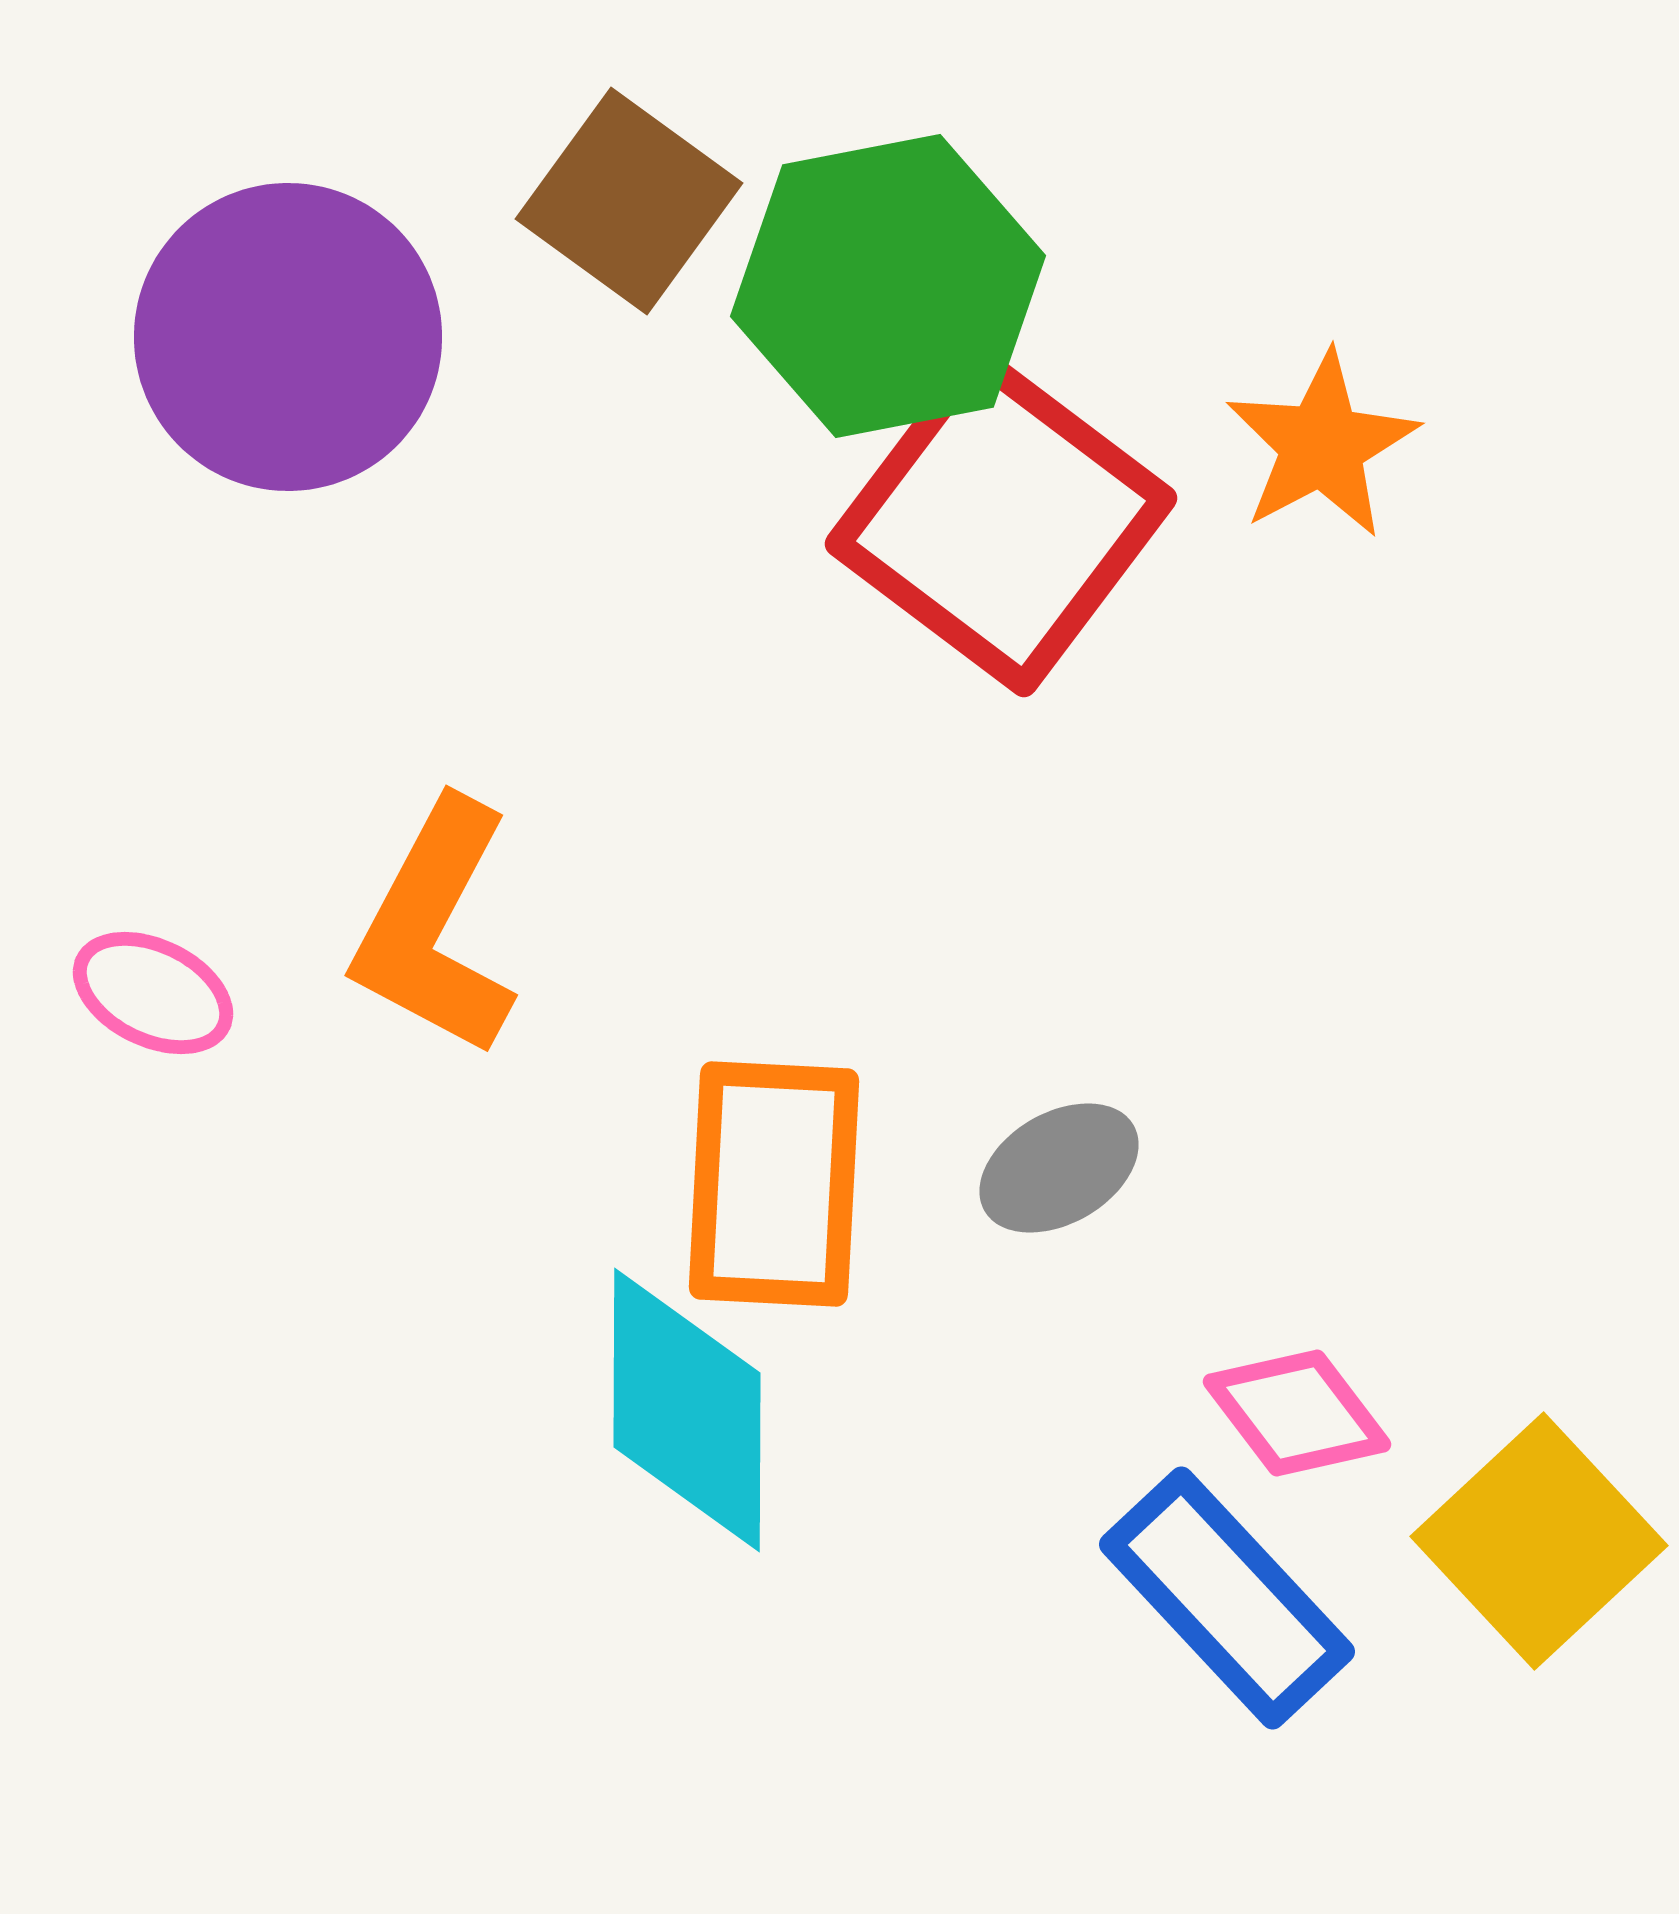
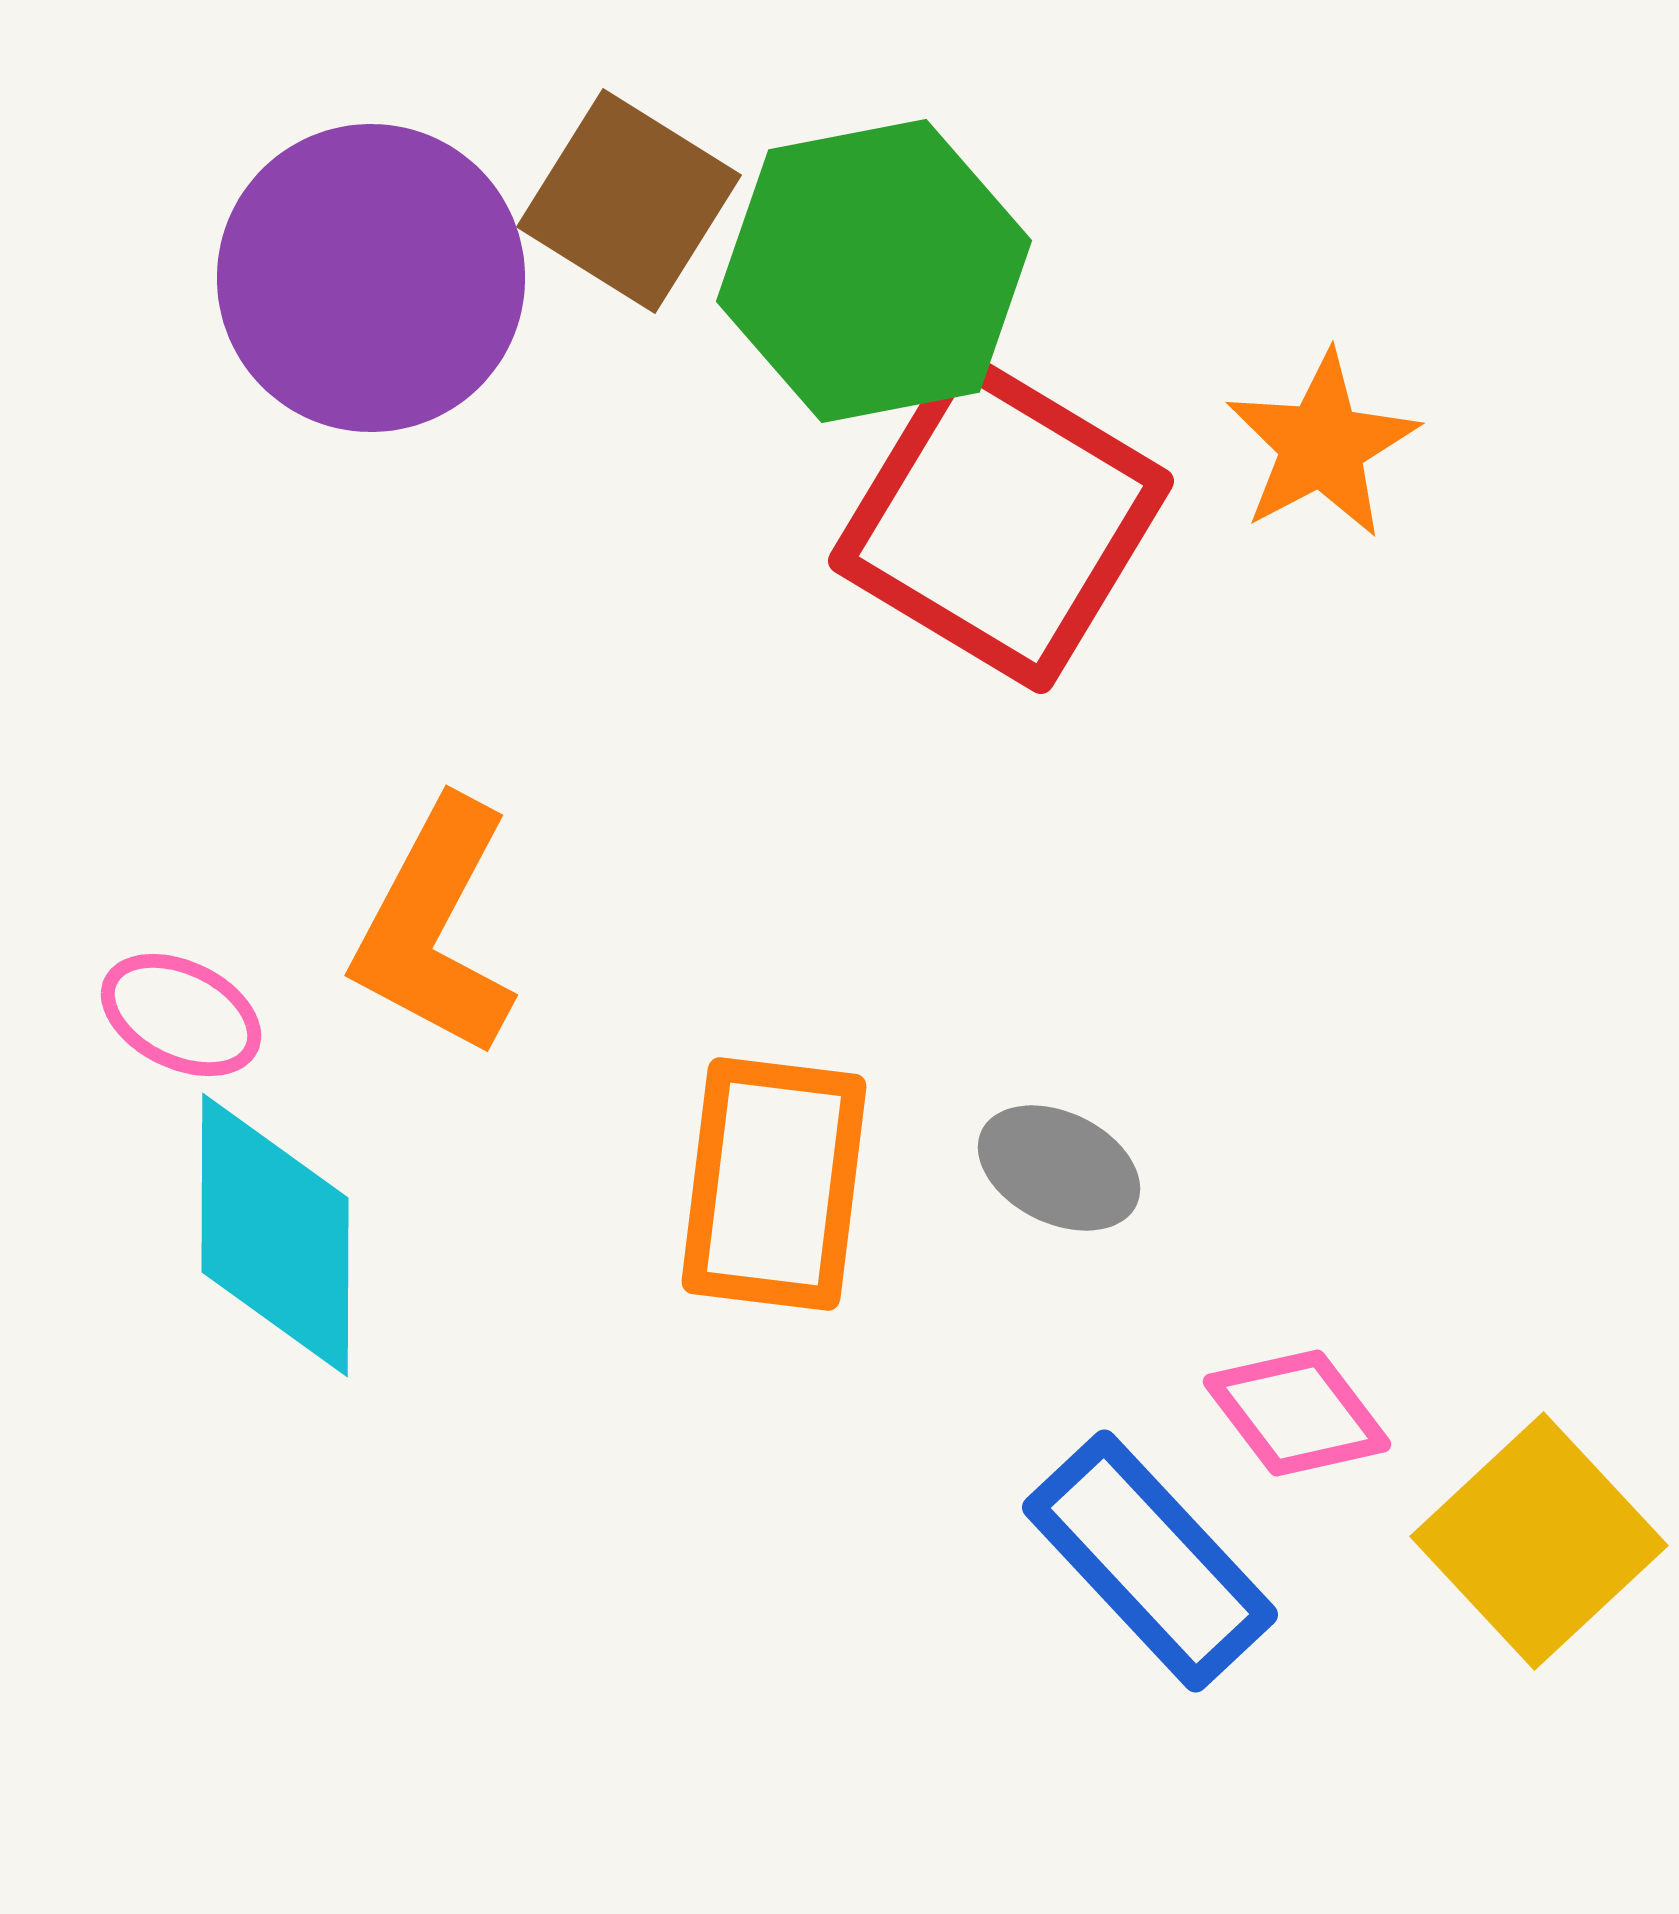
brown square: rotated 4 degrees counterclockwise
green hexagon: moved 14 px left, 15 px up
purple circle: moved 83 px right, 59 px up
red square: rotated 6 degrees counterclockwise
pink ellipse: moved 28 px right, 22 px down
gray ellipse: rotated 56 degrees clockwise
orange rectangle: rotated 4 degrees clockwise
cyan diamond: moved 412 px left, 175 px up
blue rectangle: moved 77 px left, 37 px up
